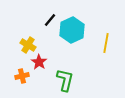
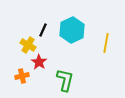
black line: moved 7 px left, 10 px down; rotated 16 degrees counterclockwise
